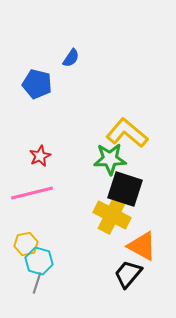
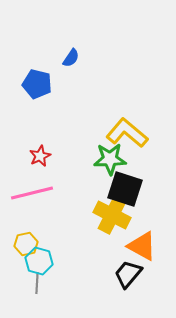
gray line: rotated 15 degrees counterclockwise
